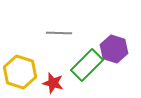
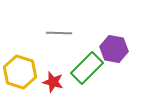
purple hexagon: rotated 8 degrees counterclockwise
green rectangle: moved 3 px down
red star: moved 1 px up
